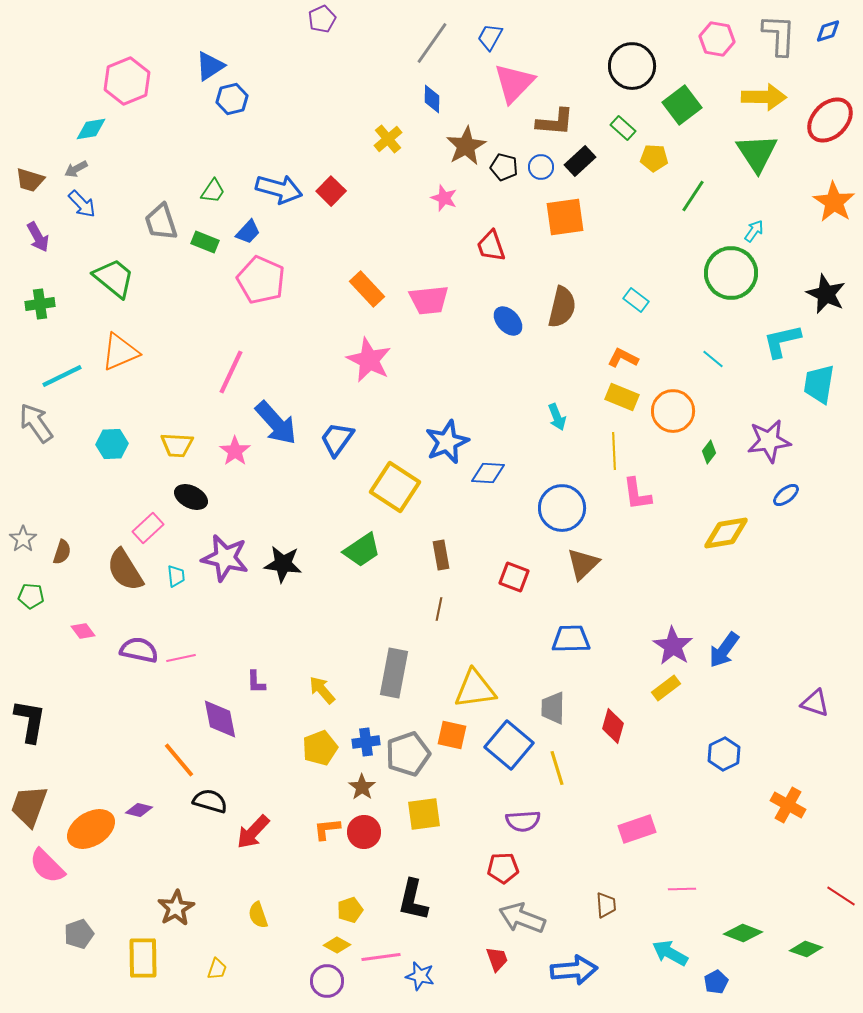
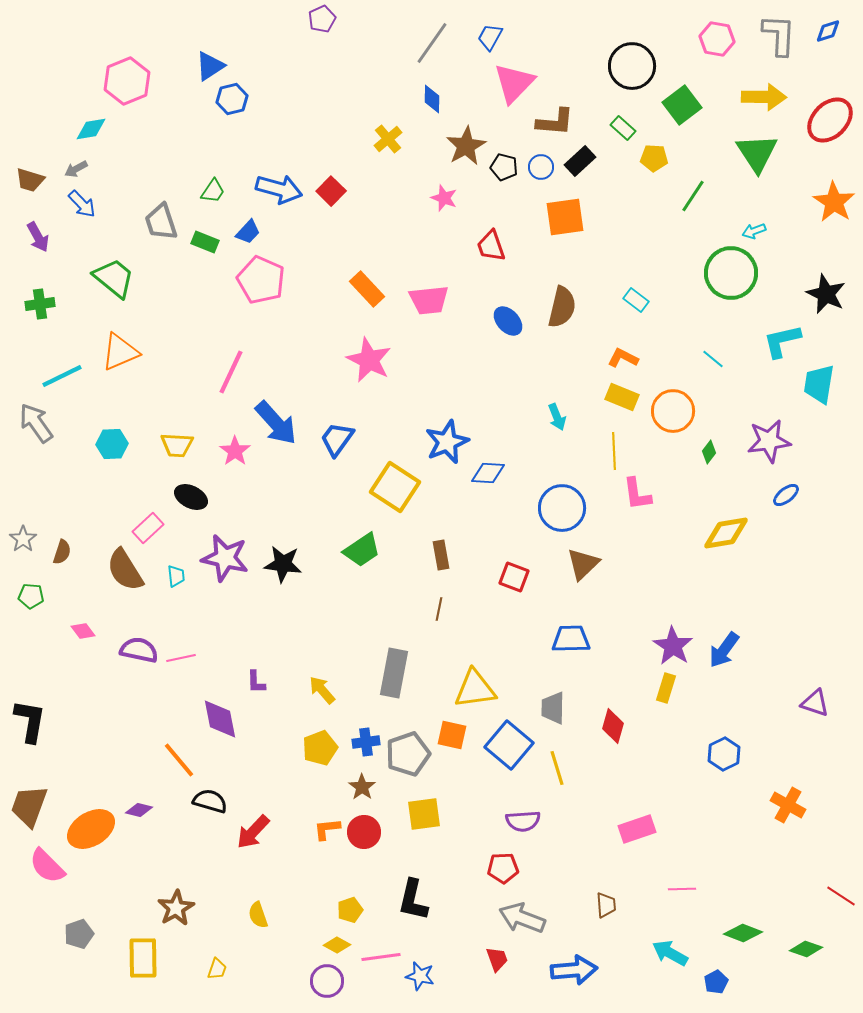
cyan arrow at (754, 231): rotated 145 degrees counterclockwise
yellow rectangle at (666, 688): rotated 36 degrees counterclockwise
